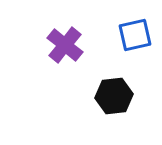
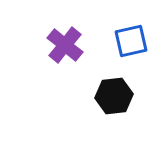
blue square: moved 4 px left, 6 px down
